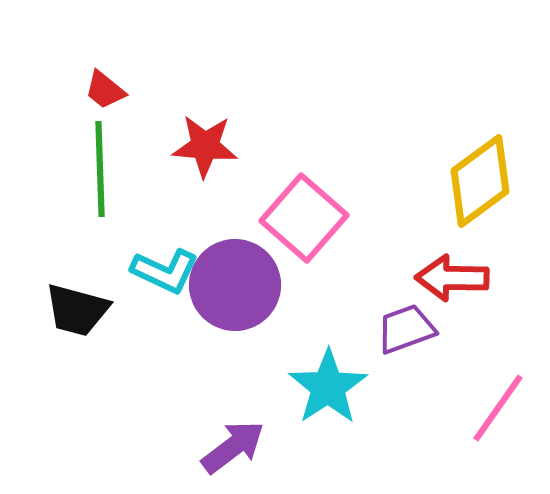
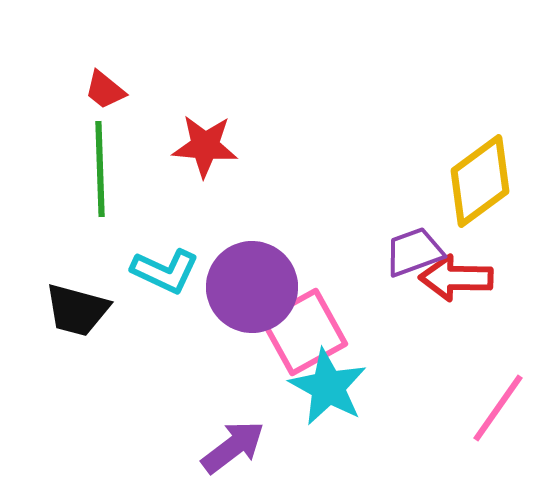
pink square: moved 114 px down; rotated 20 degrees clockwise
red arrow: moved 4 px right
purple circle: moved 17 px right, 2 px down
purple trapezoid: moved 8 px right, 77 px up
cyan star: rotated 10 degrees counterclockwise
